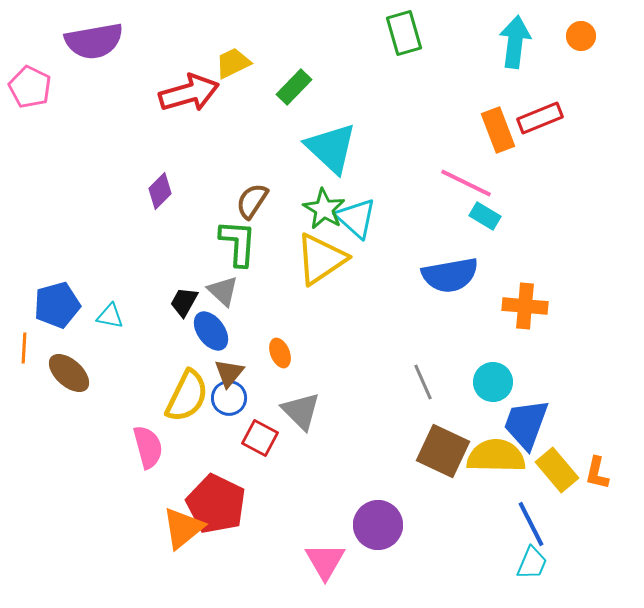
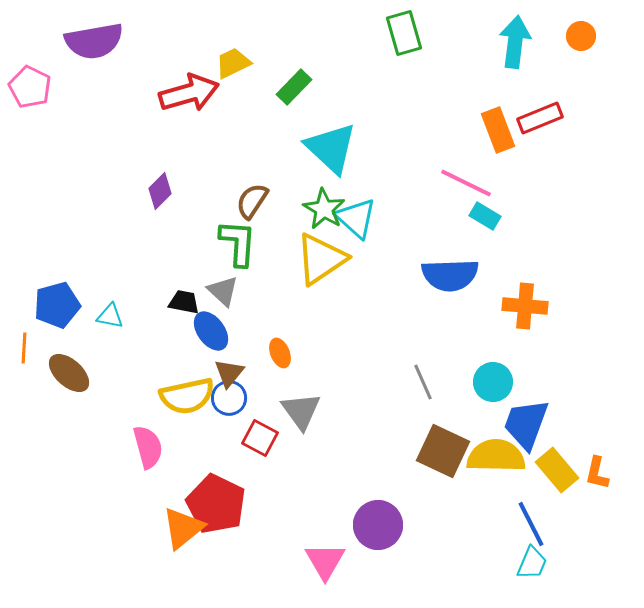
blue semicircle at (450, 275): rotated 8 degrees clockwise
black trapezoid at (184, 302): rotated 72 degrees clockwise
yellow semicircle at (187, 396): rotated 52 degrees clockwise
gray triangle at (301, 411): rotated 9 degrees clockwise
